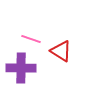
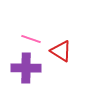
purple cross: moved 5 px right
